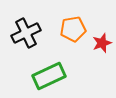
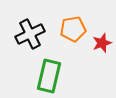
black cross: moved 4 px right, 1 px down
green rectangle: rotated 52 degrees counterclockwise
